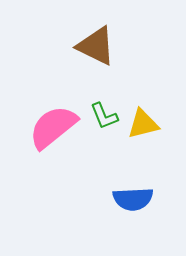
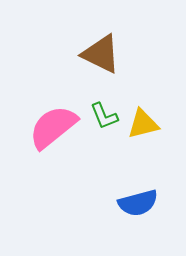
brown triangle: moved 5 px right, 8 px down
blue semicircle: moved 5 px right, 4 px down; rotated 12 degrees counterclockwise
